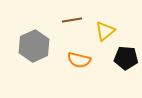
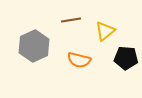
brown line: moved 1 px left
